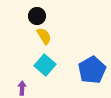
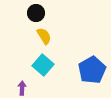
black circle: moved 1 px left, 3 px up
cyan square: moved 2 px left
